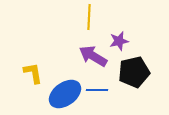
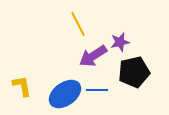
yellow line: moved 11 px left, 7 px down; rotated 30 degrees counterclockwise
purple star: moved 1 px right, 1 px down
purple arrow: rotated 64 degrees counterclockwise
yellow L-shape: moved 11 px left, 13 px down
